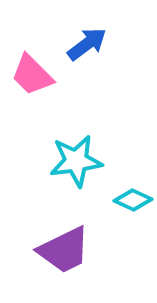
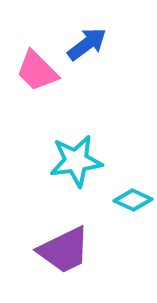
pink trapezoid: moved 5 px right, 4 px up
